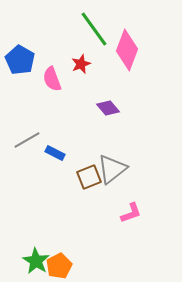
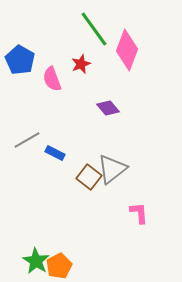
brown square: rotated 30 degrees counterclockwise
pink L-shape: moved 8 px right; rotated 75 degrees counterclockwise
